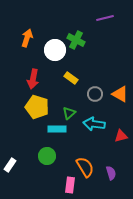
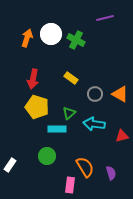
white circle: moved 4 px left, 16 px up
red triangle: moved 1 px right
